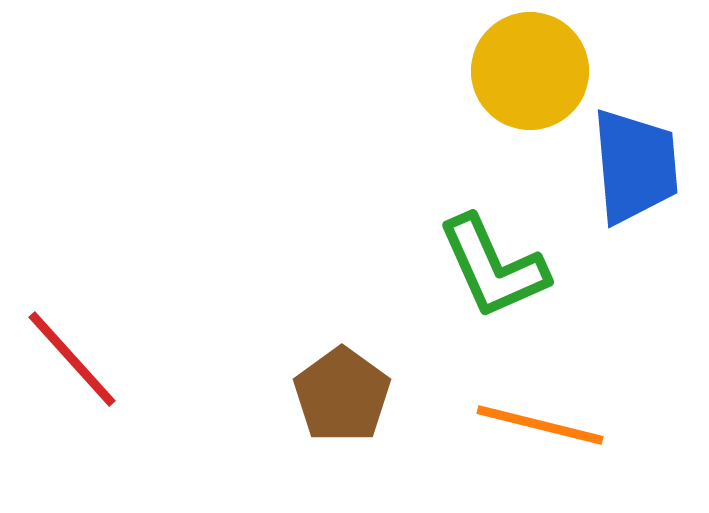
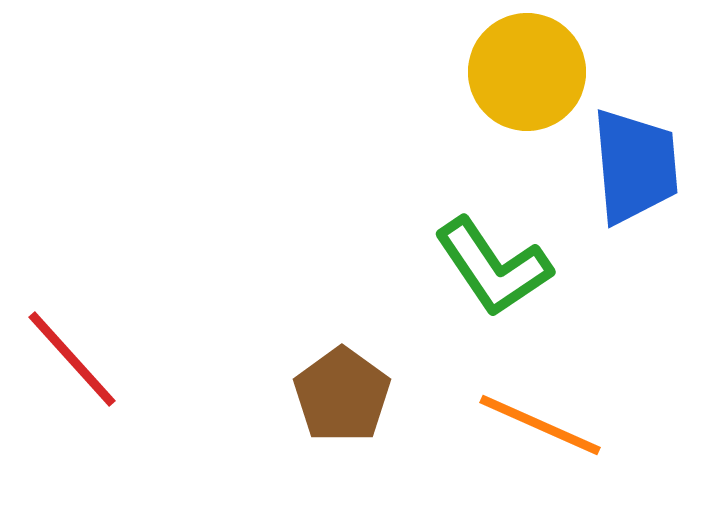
yellow circle: moved 3 px left, 1 px down
green L-shape: rotated 10 degrees counterclockwise
orange line: rotated 10 degrees clockwise
